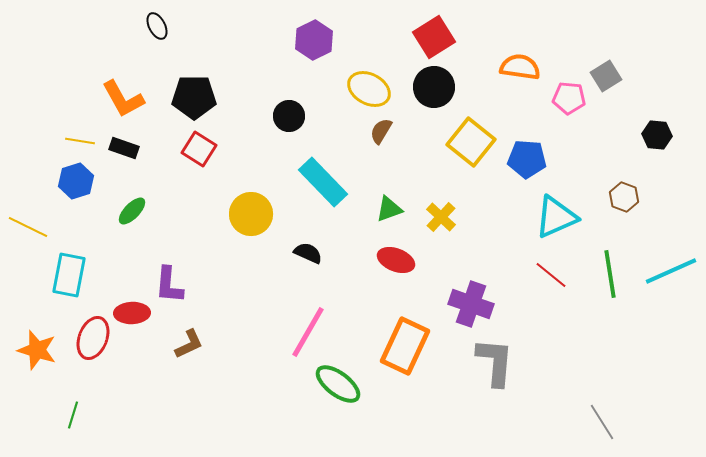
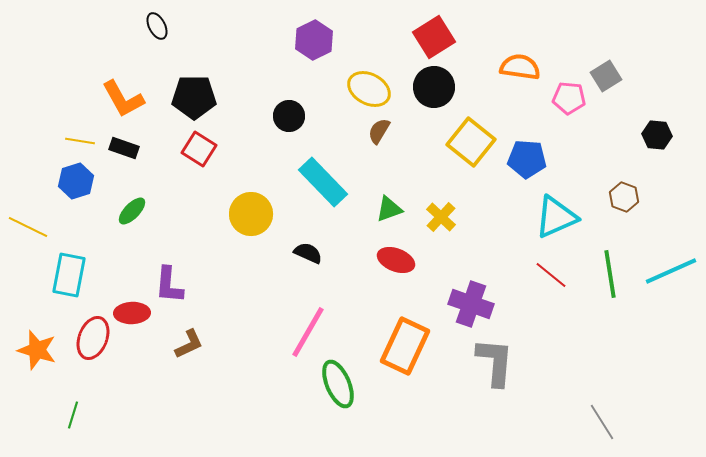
brown semicircle at (381, 131): moved 2 px left
green ellipse at (338, 384): rotated 30 degrees clockwise
